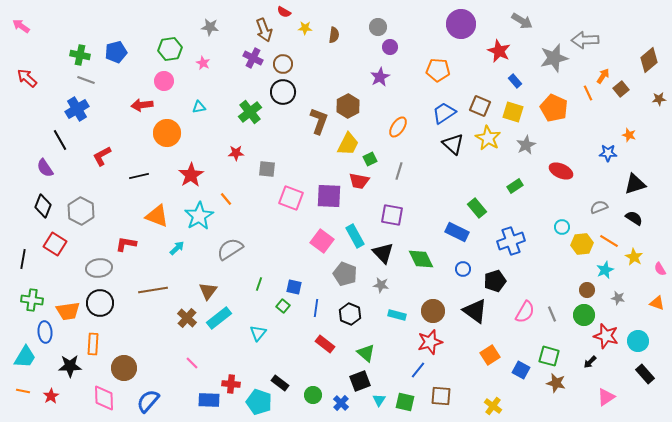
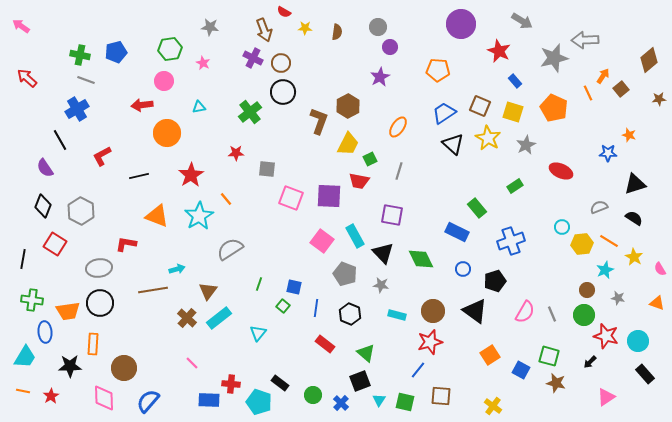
brown semicircle at (334, 35): moved 3 px right, 3 px up
brown circle at (283, 64): moved 2 px left, 1 px up
cyan arrow at (177, 248): moved 21 px down; rotated 28 degrees clockwise
